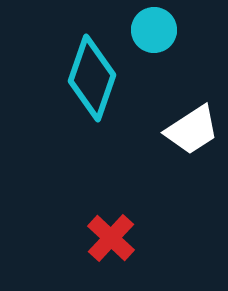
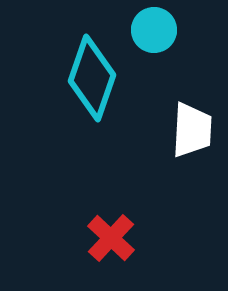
white trapezoid: rotated 54 degrees counterclockwise
